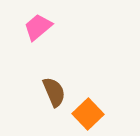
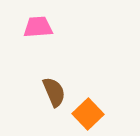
pink trapezoid: rotated 36 degrees clockwise
